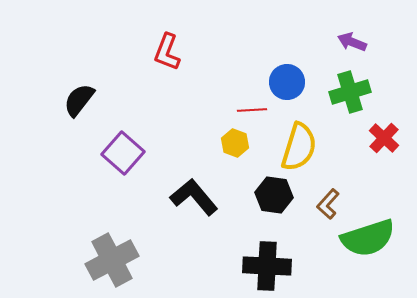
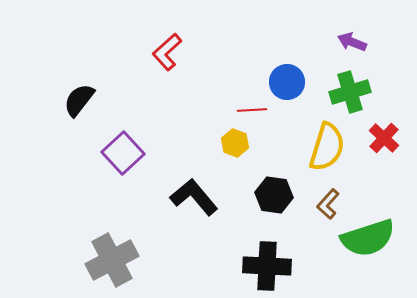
red L-shape: rotated 27 degrees clockwise
yellow semicircle: moved 28 px right
purple square: rotated 6 degrees clockwise
